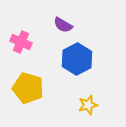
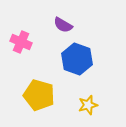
blue hexagon: rotated 12 degrees counterclockwise
yellow pentagon: moved 11 px right, 7 px down
